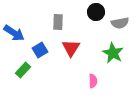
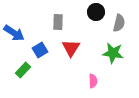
gray semicircle: moved 1 px left; rotated 66 degrees counterclockwise
green star: rotated 20 degrees counterclockwise
